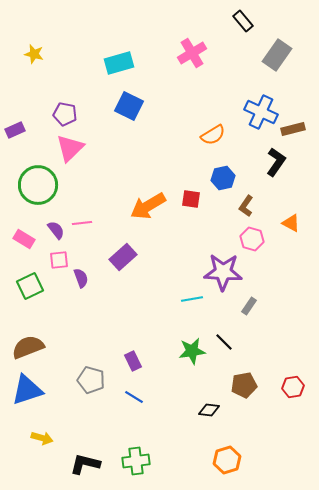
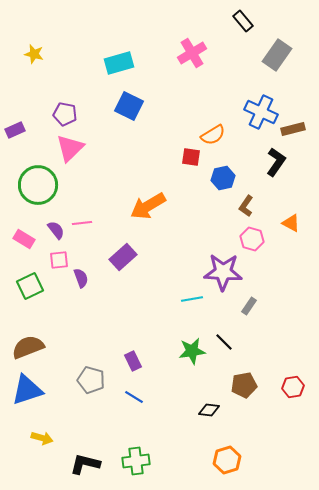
red square at (191, 199): moved 42 px up
